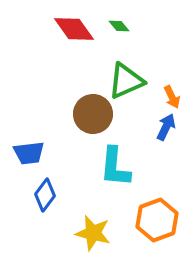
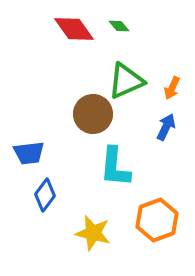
orange arrow: moved 9 px up; rotated 50 degrees clockwise
